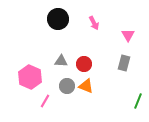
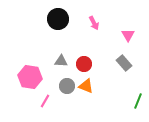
gray rectangle: rotated 56 degrees counterclockwise
pink hexagon: rotated 15 degrees counterclockwise
